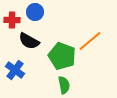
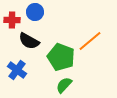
green pentagon: moved 1 px left, 1 px down
blue cross: moved 2 px right
green semicircle: rotated 126 degrees counterclockwise
